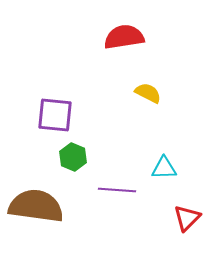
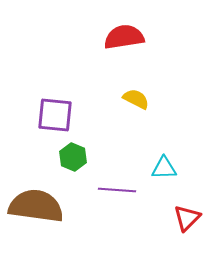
yellow semicircle: moved 12 px left, 6 px down
